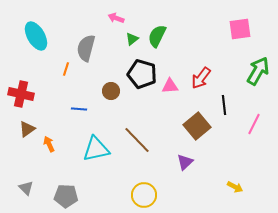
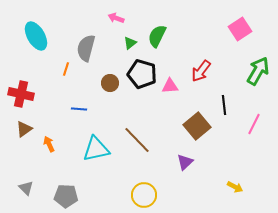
pink square: rotated 25 degrees counterclockwise
green triangle: moved 2 px left, 4 px down
red arrow: moved 7 px up
brown circle: moved 1 px left, 8 px up
brown triangle: moved 3 px left
